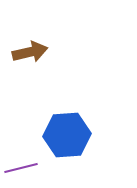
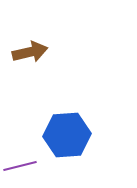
purple line: moved 1 px left, 2 px up
